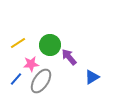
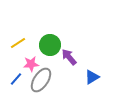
gray ellipse: moved 1 px up
